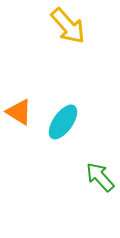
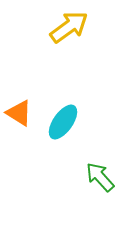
yellow arrow: moved 1 px right, 1 px down; rotated 84 degrees counterclockwise
orange triangle: moved 1 px down
